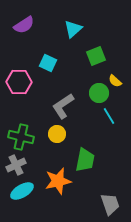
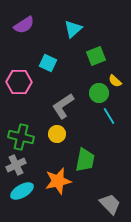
gray trapezoid: rotated 25 degrees counterclockwise
